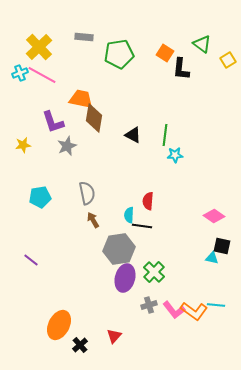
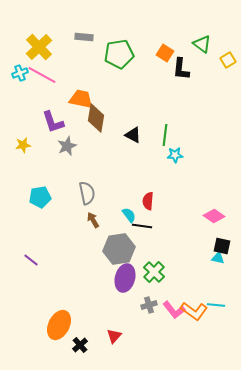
brown diamond: moved 2 px right
cyan semicircle: rotated 140 degrees clockwise
cyan triangle: moved 6 px right
